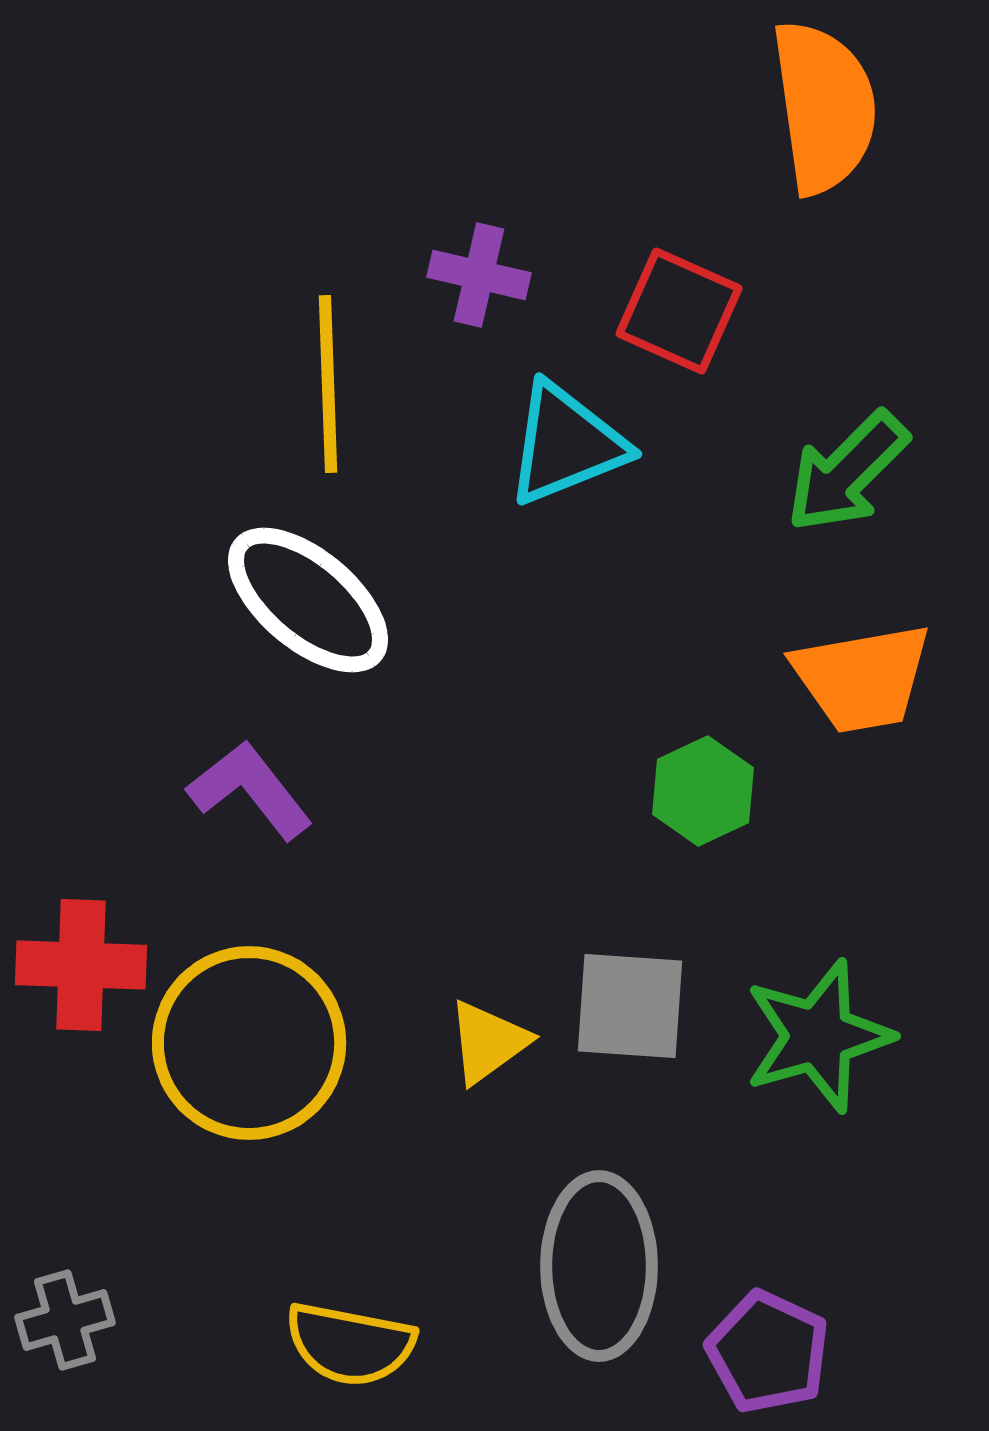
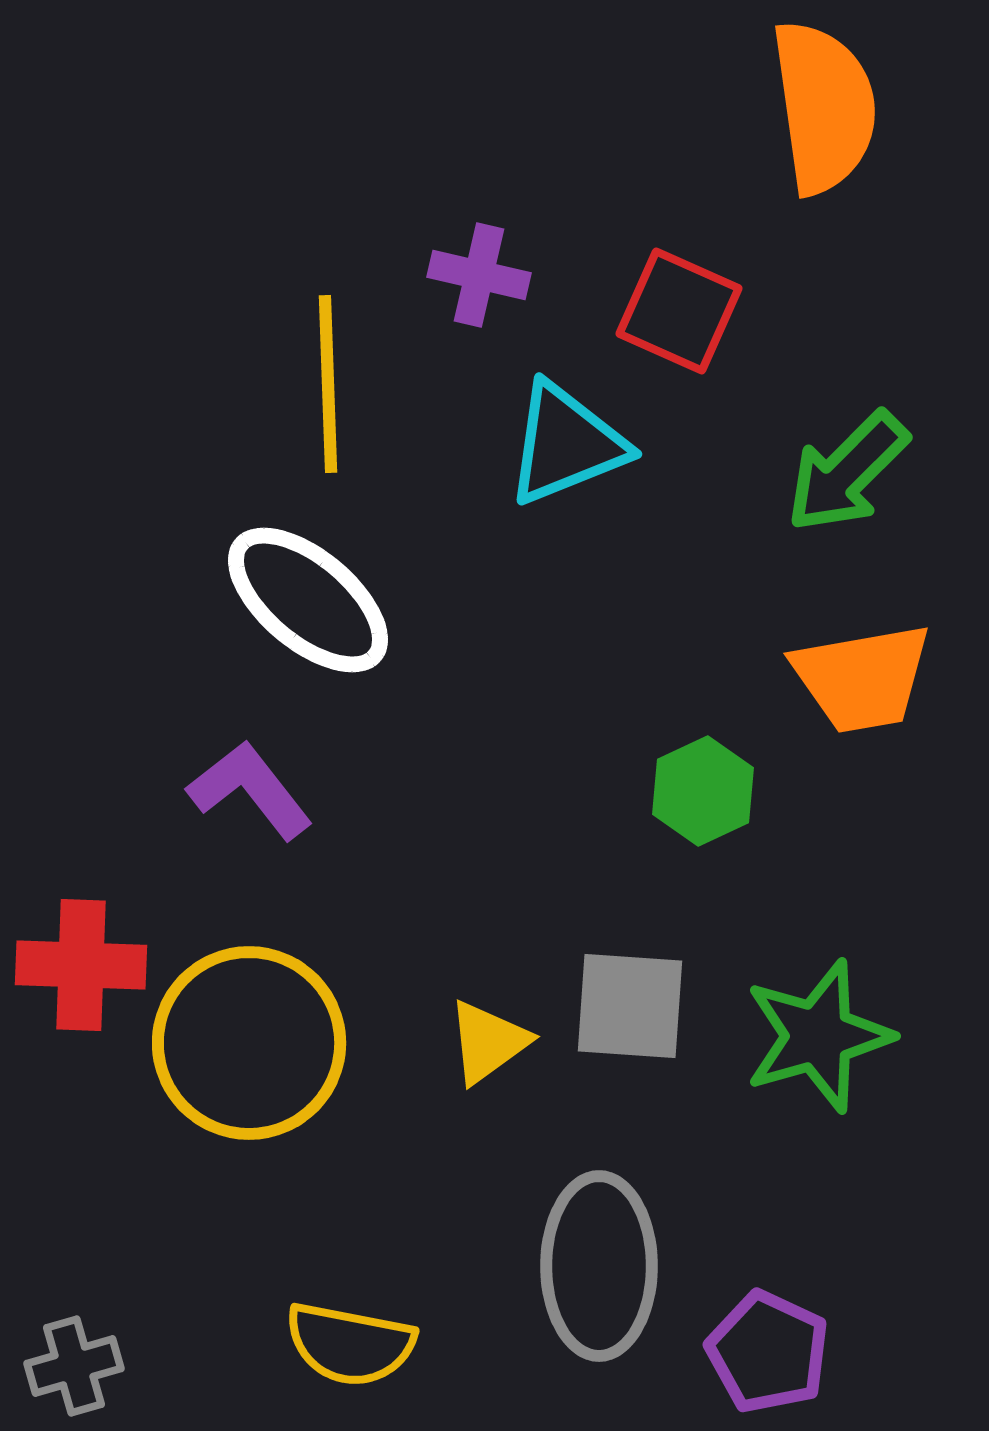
gray cross: moved 9 px right, 46 px down
